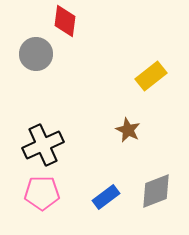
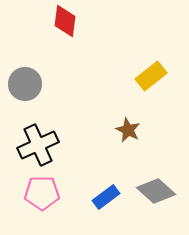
gray circle: moved 11 px left, 30 px down
black cross: moved 5 px left
gray diamond: rotated 63 degrees clockwise
